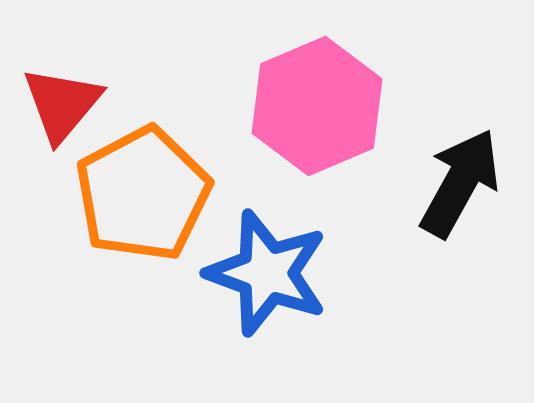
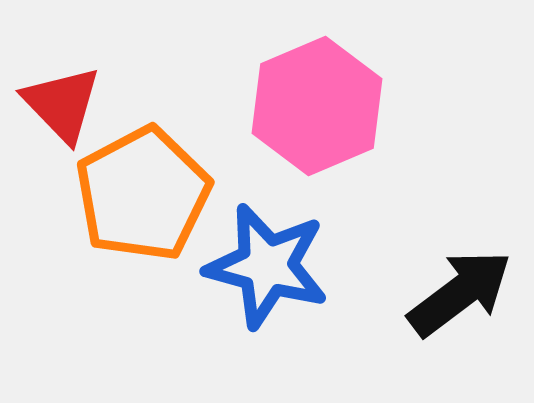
red triangle: rotated 24 degrees counterclockwise
black arrow: moved 110 px down; rotated 24 degrees clockwise
blue star: moved 7 px up; rotated 5 degrees counterclockwise
